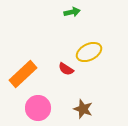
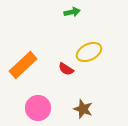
orange rectangle: moved 9 px up
